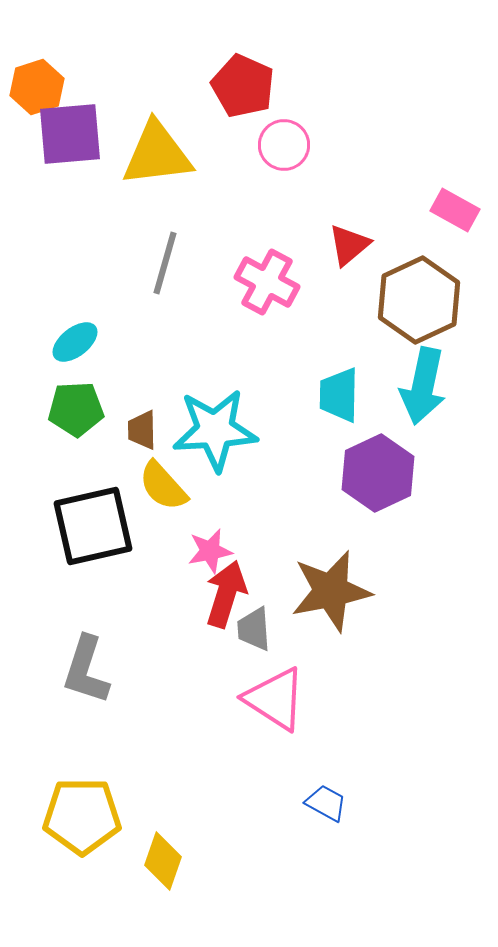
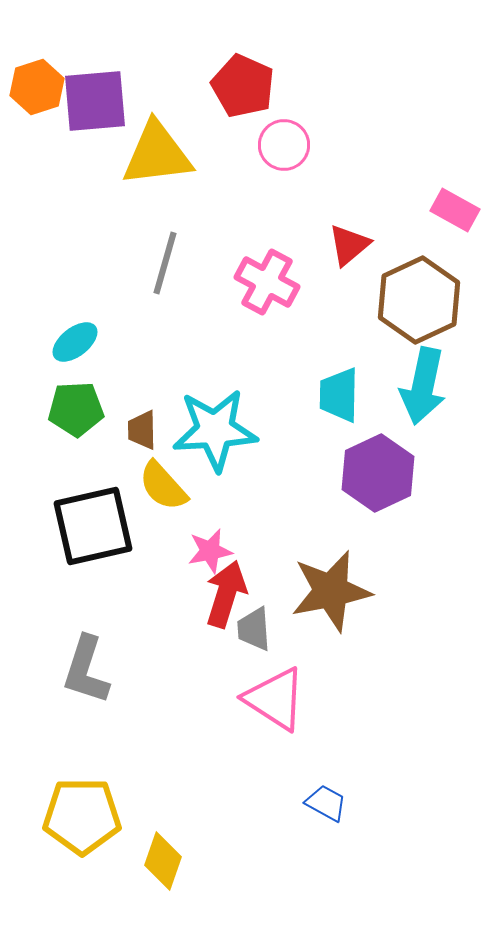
purple square: moved 25 px right, 33 px up
